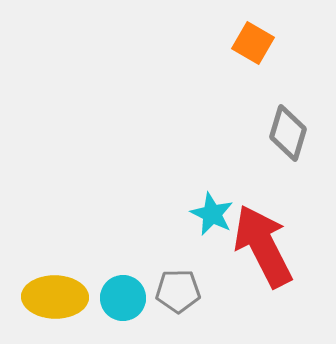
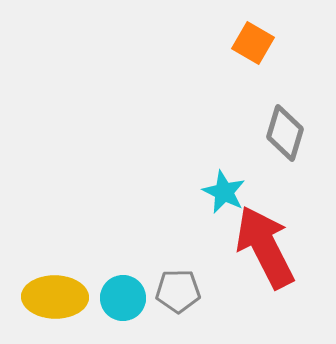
gray diamond: moved 3 px left
cyan star: moved 12 px right, 22 px up
red arrow: moved 2 px right, 1 px down
